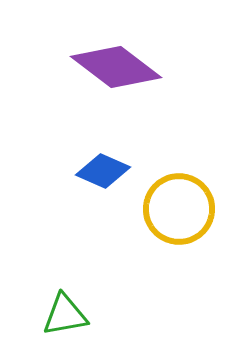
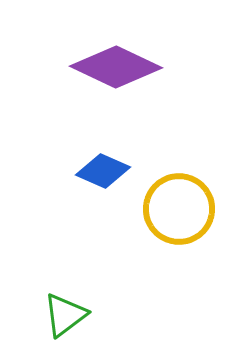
purple diamond: rotated 12 degrees counterclockwise
green triangle: rotated 27 degrees counterclockwise
